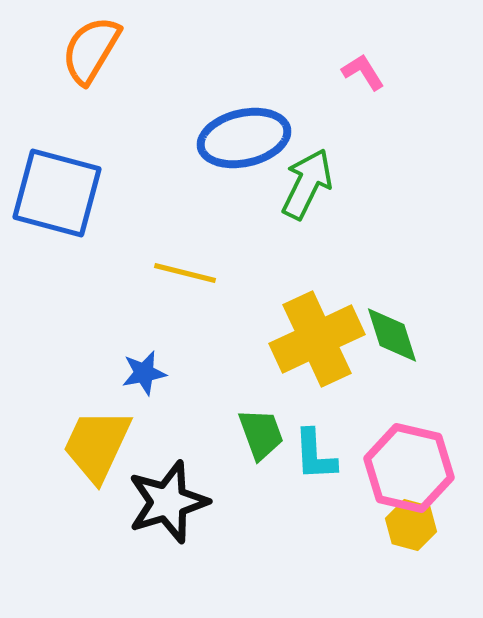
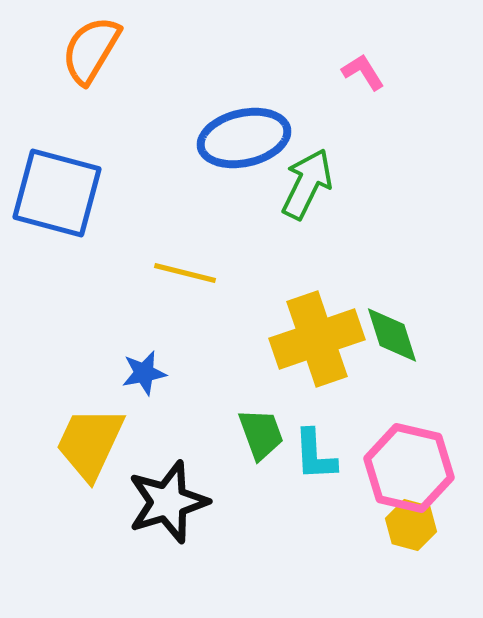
yellow cross: rotated 6 degrees clockwise
yellow trapezoid: moved 7 px left, 2 px up
